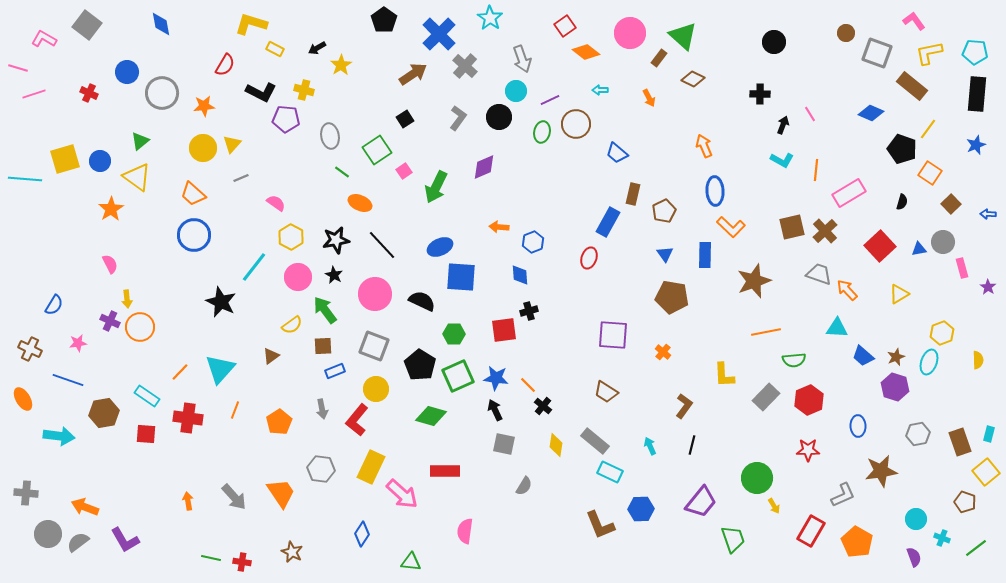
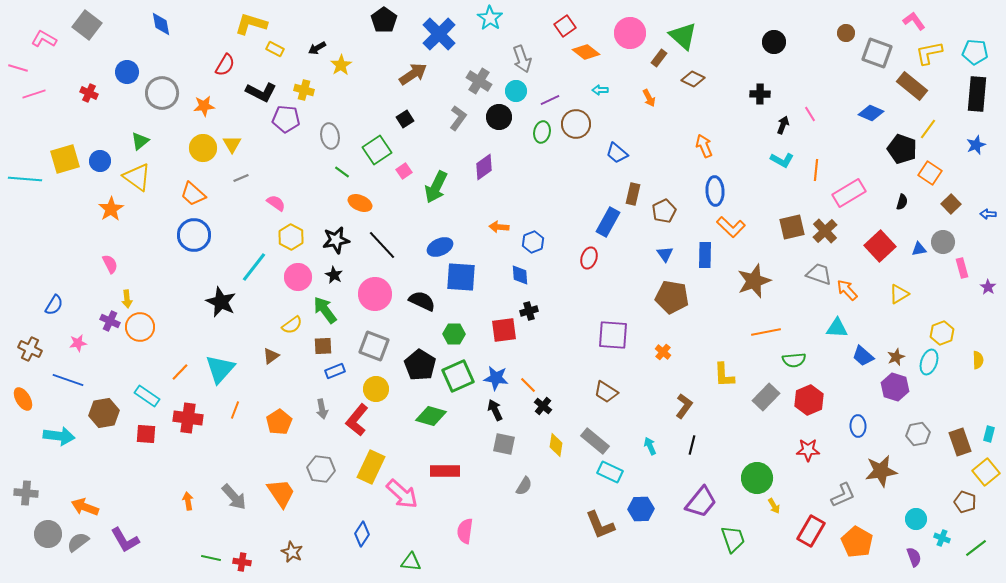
gray cross at (465, 66): moved 14 px right, 15 px down; rotated 10 degrees counterclockwise
yellow triangle at (232, 144): rotated 12 degrees counterclockwise
purple diamond at (484, 167): rotated 12 degrees counterclockwise
